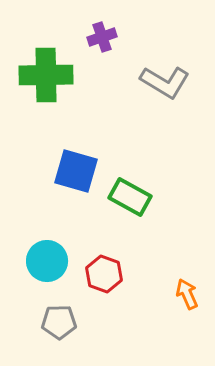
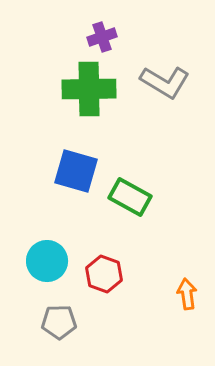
green cross: moved 43 px right, 14 px down
orange arrow: rotated 16 degrees clockwise
